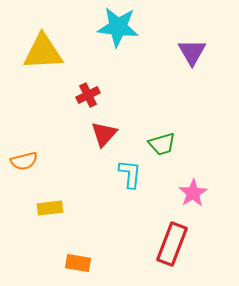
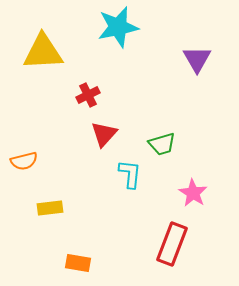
cyan star: rotated 18 degrees counterclockwise
purple triangle: moved 5 px right, 7 px down
pink star: rotated 8 degrees counterclockwise
